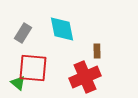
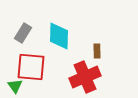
cyan diamond: moved 3 px left, 7 px down; rotated 12 degrees clockwise
red square: moved 2 px left, 1 px up
green triangle: moved 3 px left, 3 px down; rotated 14 degrees clockwise
